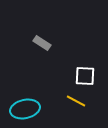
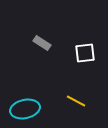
white square: moved 23 px up; rotated 10 degrees counterclockwise
